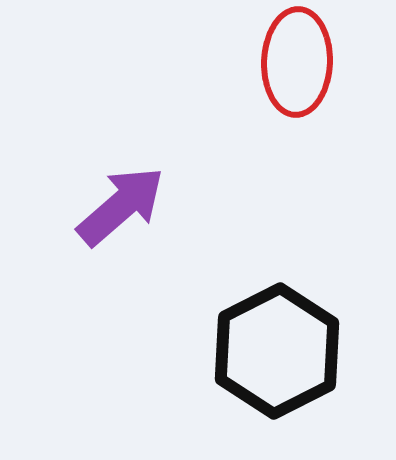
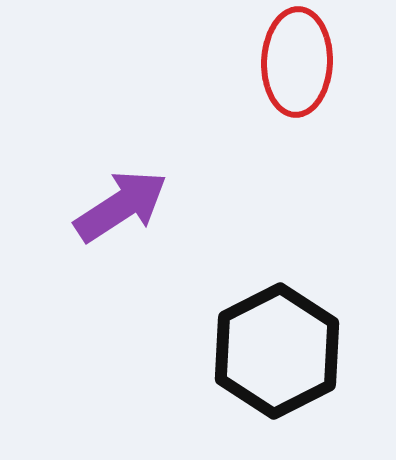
purple arrow: rotated 8 degrees clockwise
